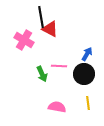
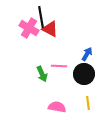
pink cross: moved 5 px right, 12 px up
